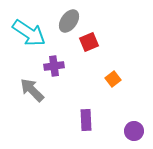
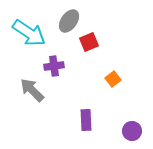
purple circle: moved 2 px left
